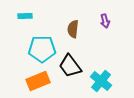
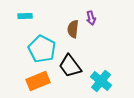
purple arrow: moved 14 px left, 3 px up
cyan pentagon: rotated 28 degrees clockwise
